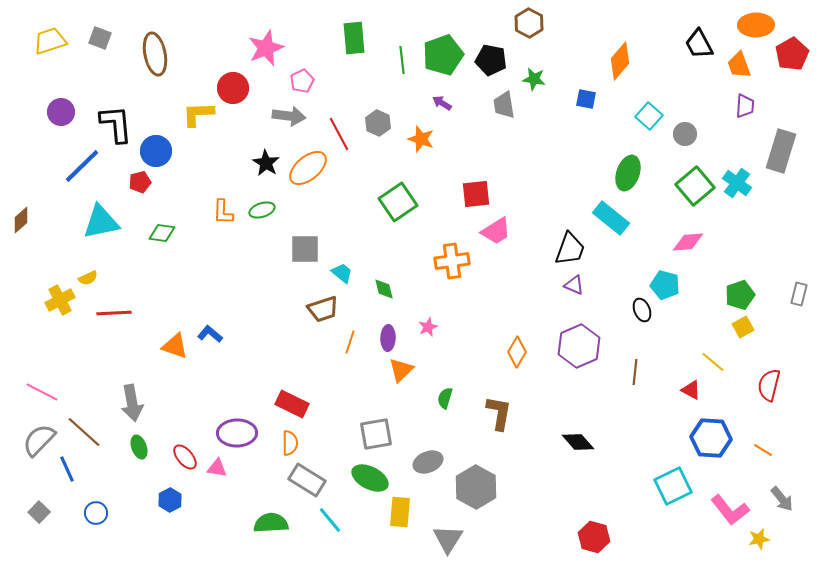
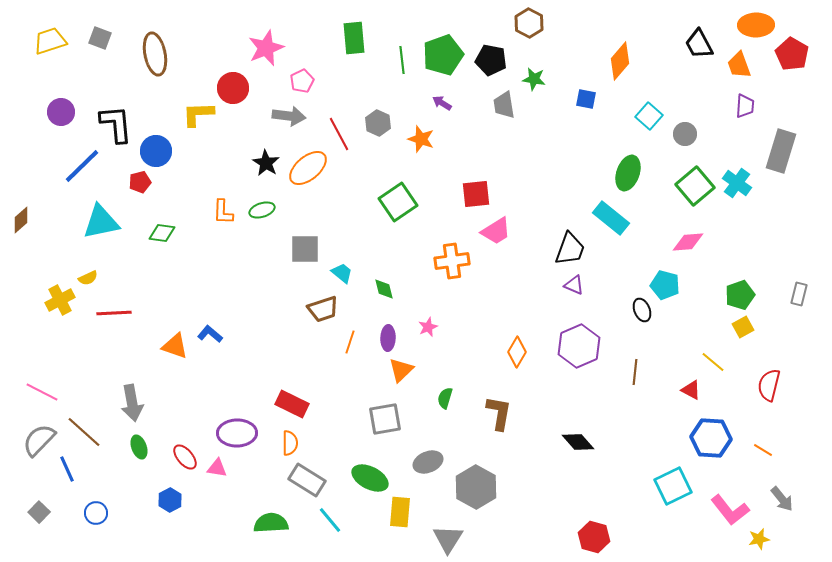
red pentagon at (792, 54): rotated 12 degrees counterclockwise
gray square at (376, 434): moved 9 px right, 15 px up
